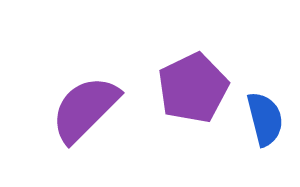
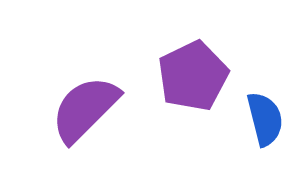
purple pentagon: moved 12 px up
